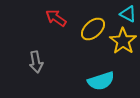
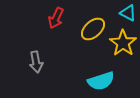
cyan triangle: moved 1 px up
red arrow: rotated 100 degrees counterclockwise
yellow star: moved 2 px down
